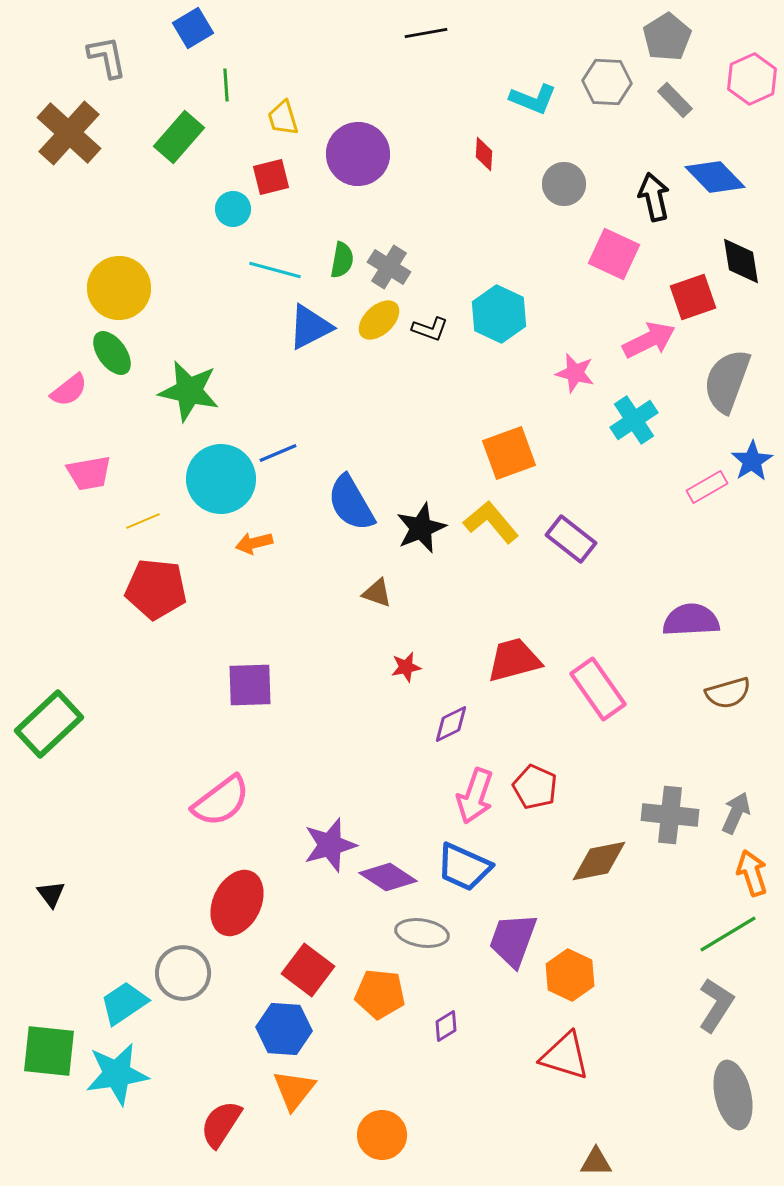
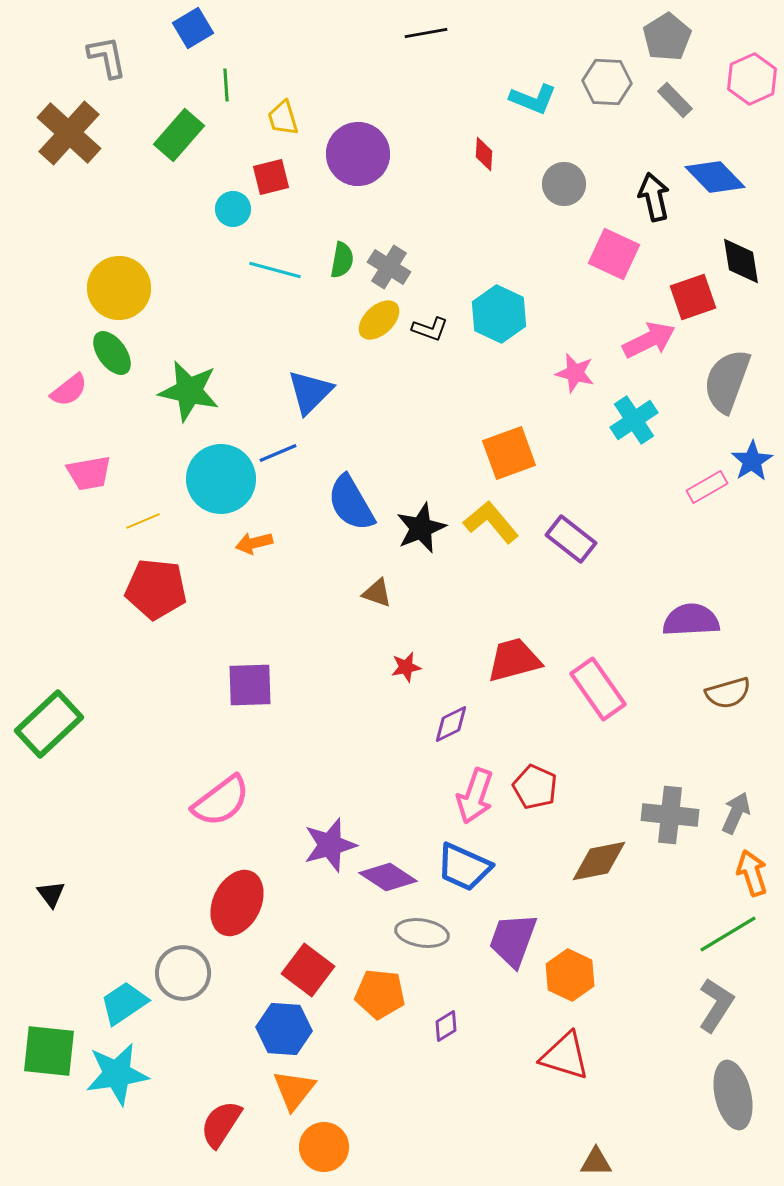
green rectangle at (179, 137): moved 2 px up
blue triangle at (310, 327): moved 65 px down; rotated 18 degrees counterclockwise
orange circle at (382, 1135): moved 58 px left, 12 px down
